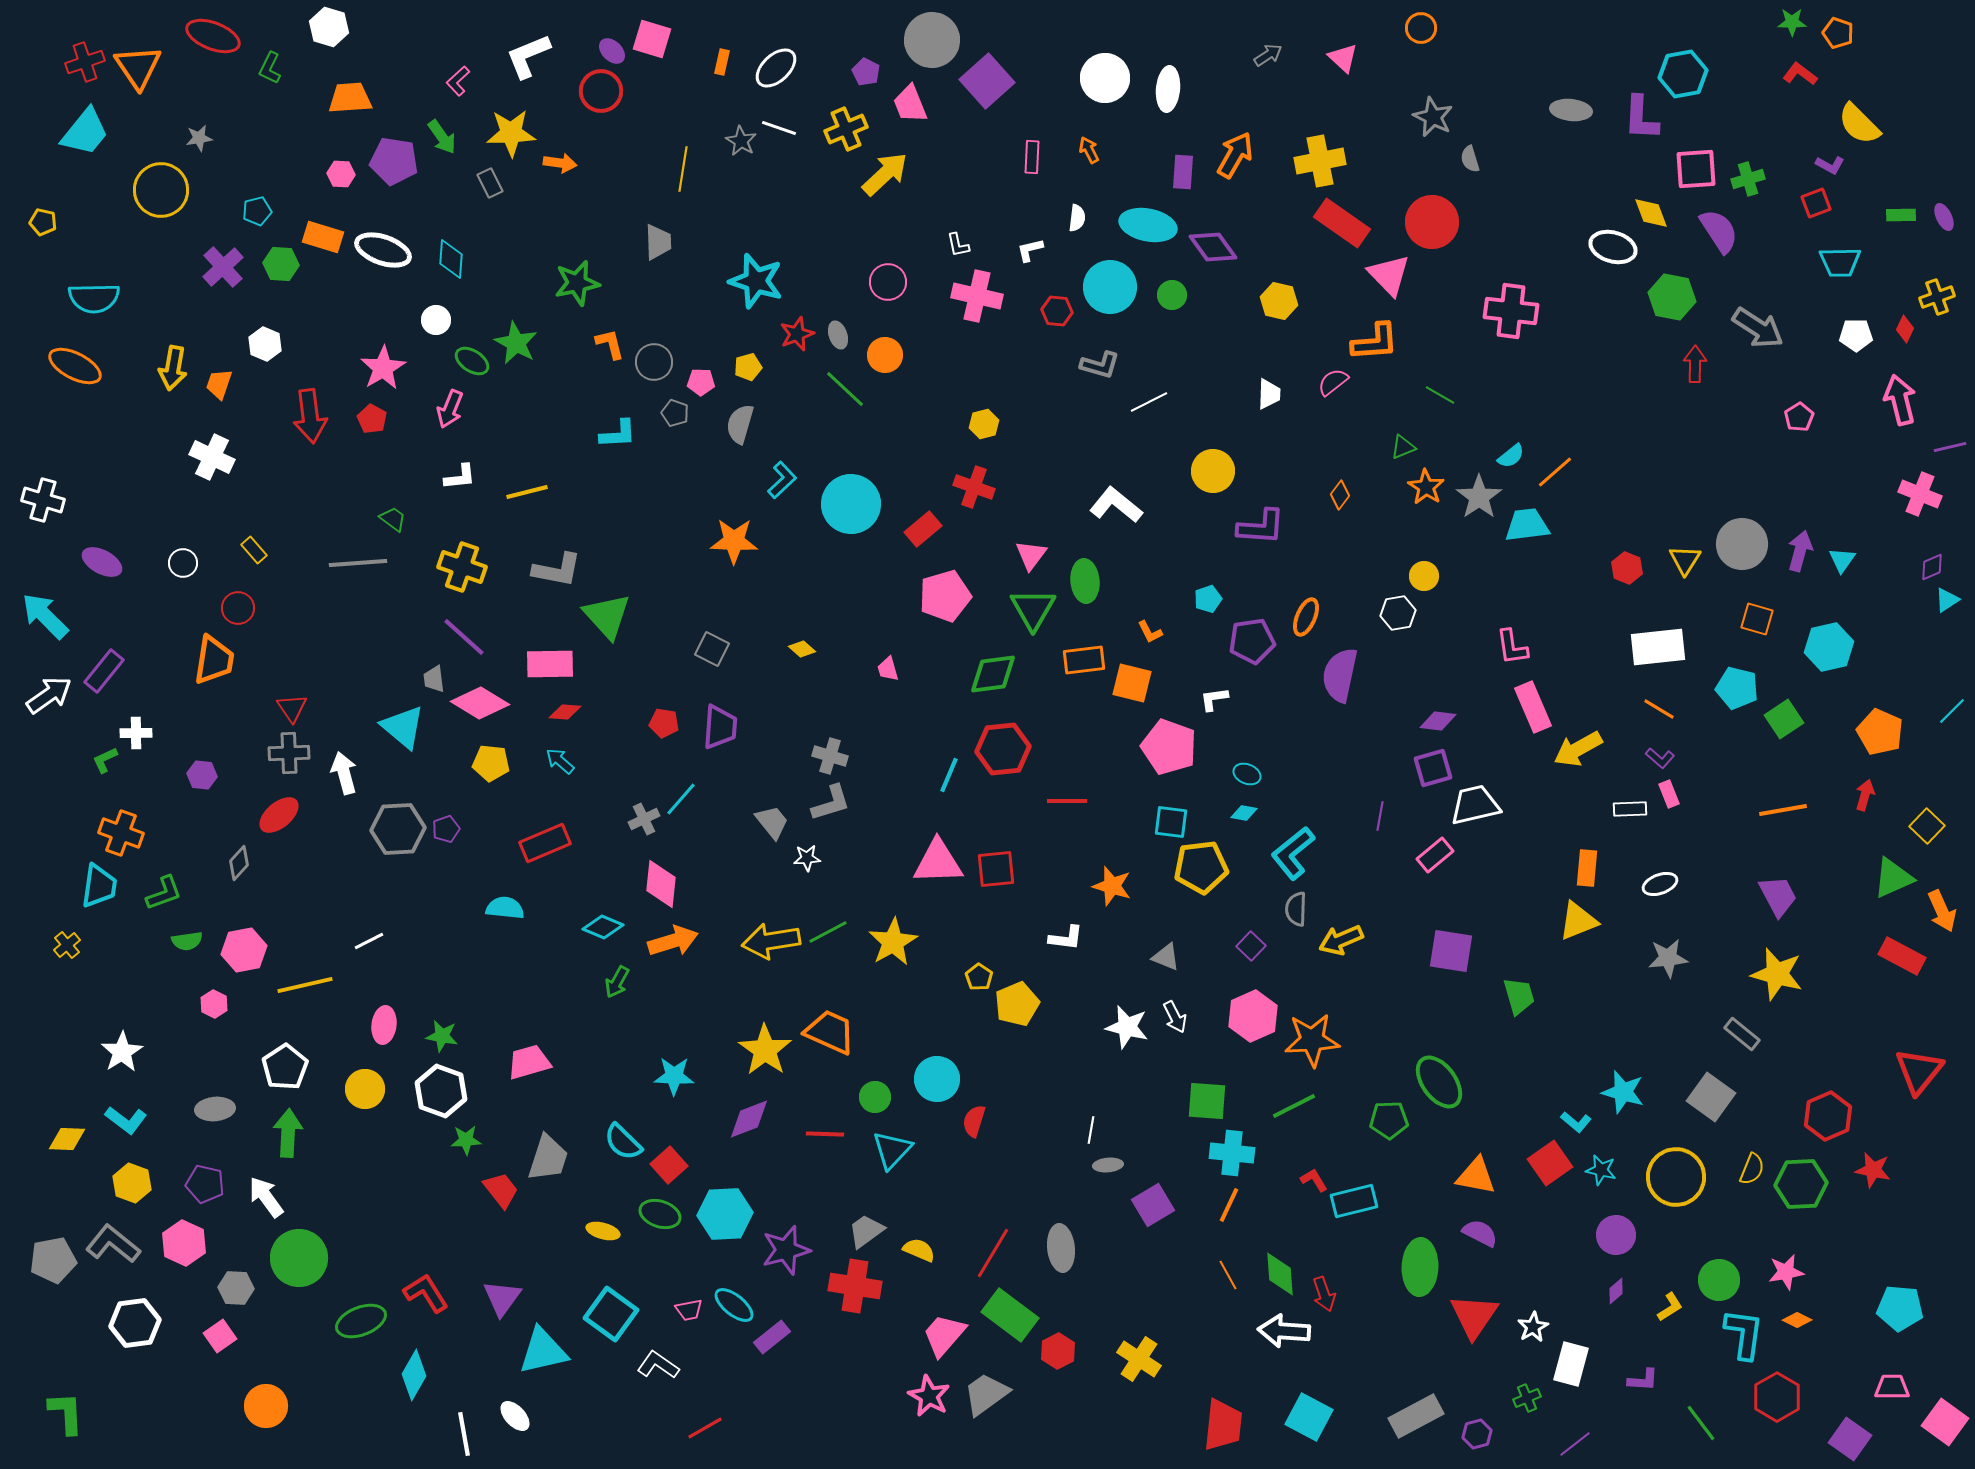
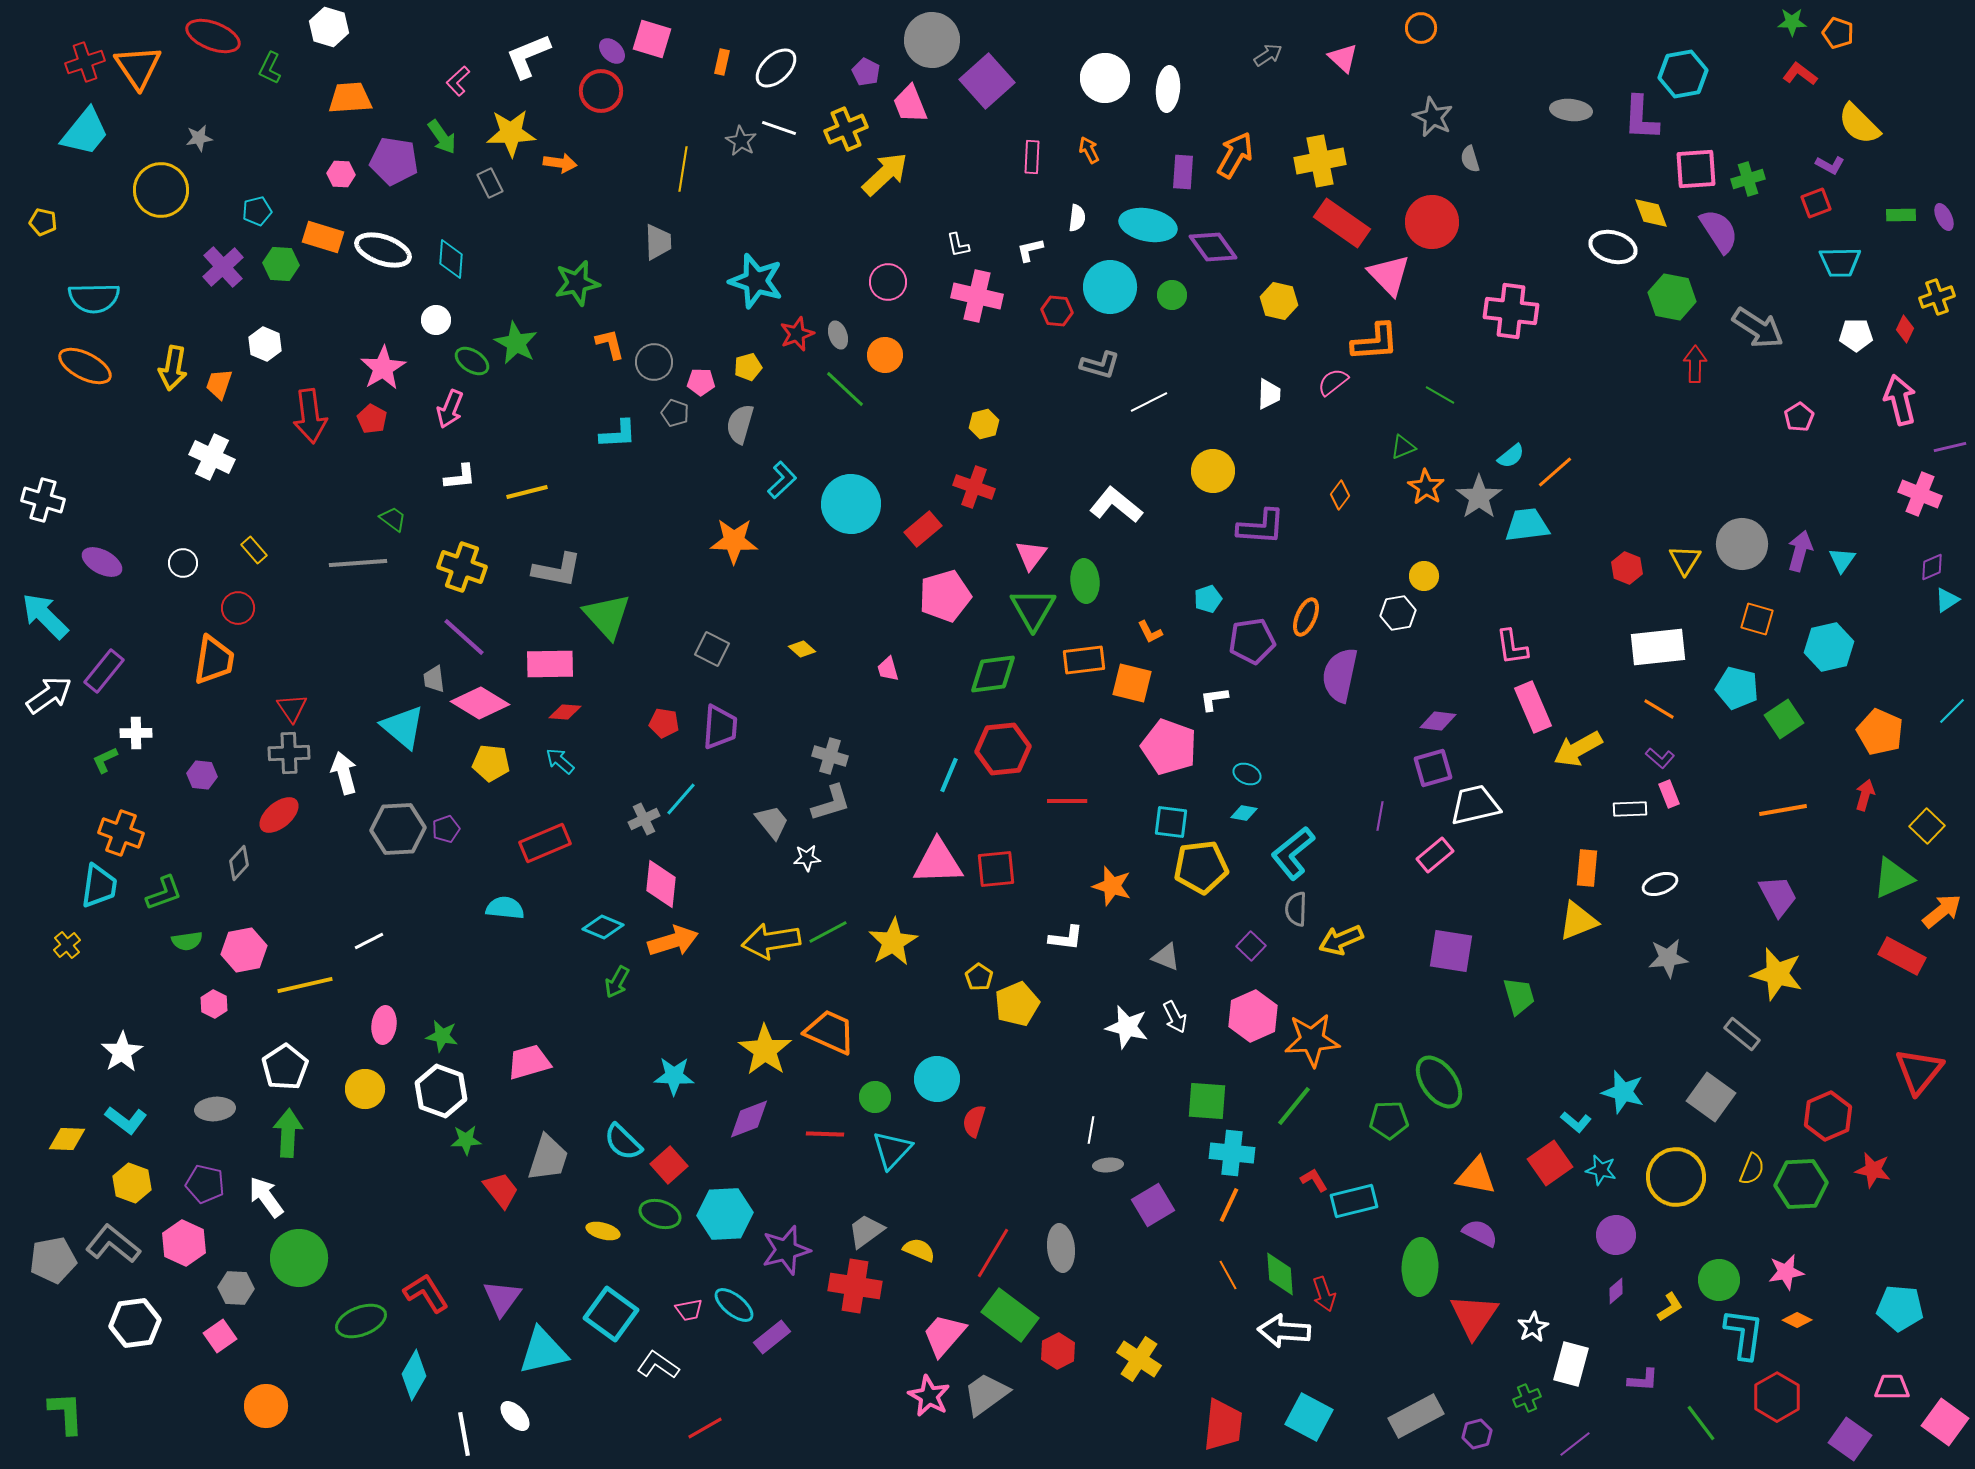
orange ellipse at (75, 366): moved 10 px right
orange arrow at (1942, 911): rotated 105 degrees counterclockwise
green line at (1294, 1106): rotated 24 degrees counterclockwise
